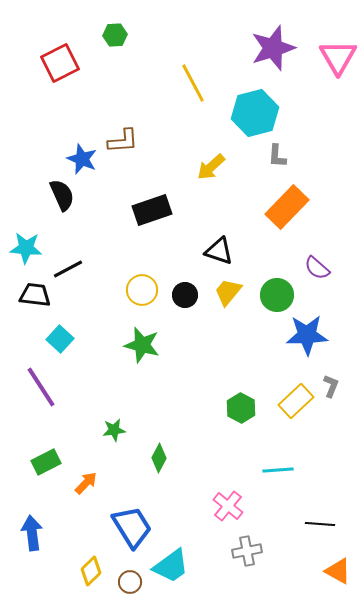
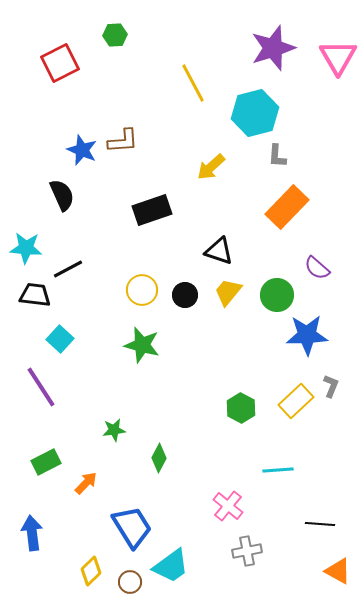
blue star at (82, 159): moved 9 px up
